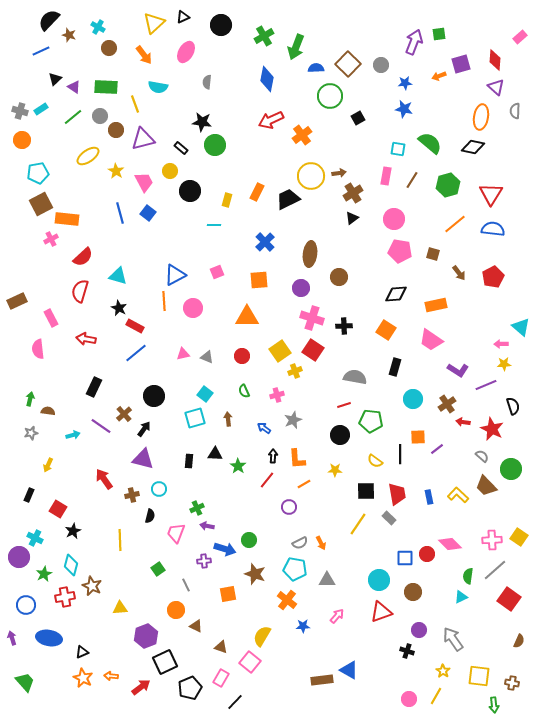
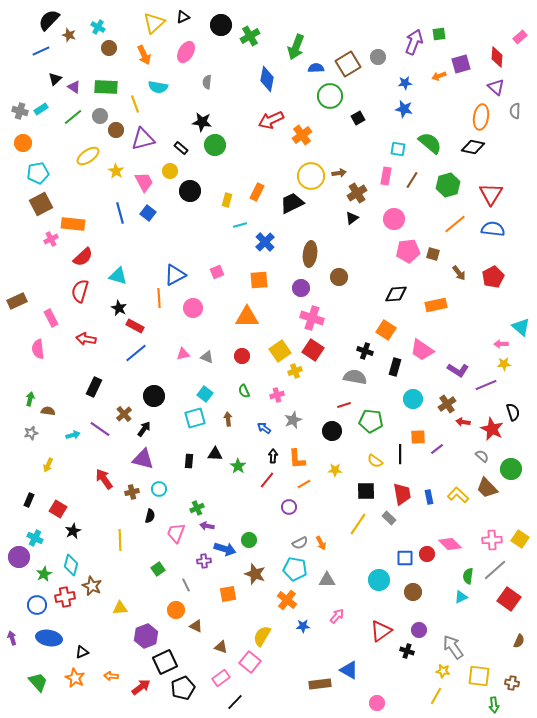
green cross at (264, 36): moved 14 px left
orange arrow at (144, 55): rotated 12 degrees clockwise
red diamond at (495, 60): moved 2 px right, 3 px up
brown square at (348, 64): rotated 15 degrees clockwise
gray circle at (381, 65): moved 3 px left, 8 px up
orange circle at (22, 140): moved 1 px right, 3 px down
brown cross at (353, 193): moved 4 px right
black trapezoid at (288, 199): moved 4 px right, 4 px down
orange rectangle at (67, 219): moved 6 px right, 5 px down
cyan line at (214, 225): moved 26 px right; rotated 16 degrees counterclockwise
pink pentagon at (400, 251): moved 8 px right; rotated 15 degrees counterclockwise
orange line at (164, 301): moved 5 px left, 3 px up
black cross at (344, 326): moved 21 px right, 25 px down; rotated 21 degrees clockwise
pink trapezoid at (431, 340): moved 9 px left, 10 px down
black semicircle at (513, 406): moved 6 px down
purple line at (101, 426): moved 1 px left, 3 px down
black circle at (340, 435): moved 8 px left, 4 px up
brown trapezoid at (486, 486): moved 1 px right, 2 px down
red trapezoid at (397, 494): moved 5 px right
black rectangle at (29, 495): moved 5 px down
brown cross at (132, 495): moved 3 px up
yellow square at (519, 537): moved 1 px right, 2 px down
blue circle at (26, 605): moved 11 px right
red triangle at (381, 612): moved 19 px down; rotated 15 degrees counterclockwise
gray arrow at (453, 639): moved 8 px down
yellow star at (443, 671): rotated 24 degrees counterclockwise
orange star at (83, 678): moved 8 px left
pink rectangle at (221, 678): rotated 24 degrees clockwise
brown rectangle at (322, 680): moved 2 px left, 4 px down
green trapezoid at (25, 682): moved 13 px right
black pentagon at (190, 688): moved 7 px left
pink circle at (409, 699): moved 32 px left, 4 px down
